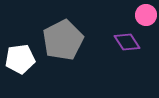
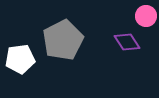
pink circle: moved 1 px down
